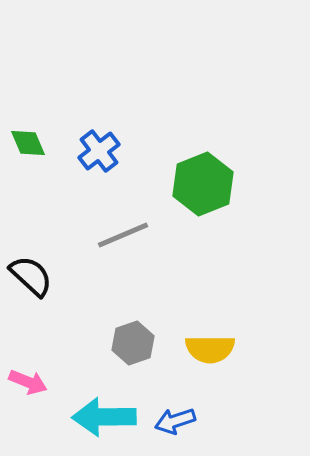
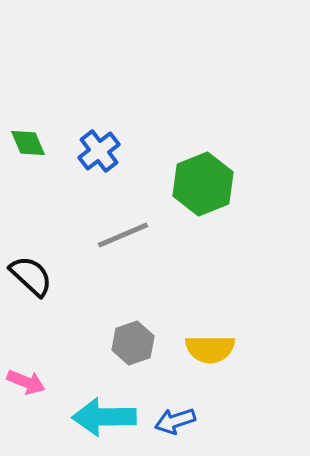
pink arrow: moved 2 px left
